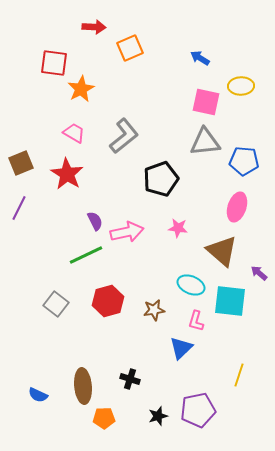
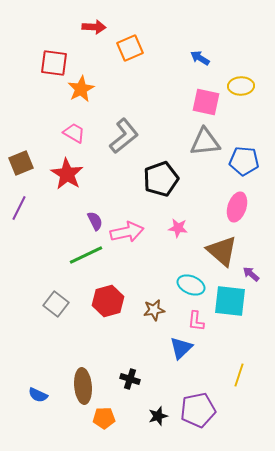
purple arrow: moved 8 px left, 1 px down
pink L-shape: rotated 10 degrees counterclockwise
